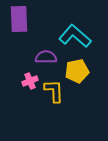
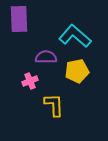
yellow L-shape: moved 14 px down
